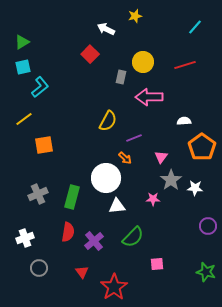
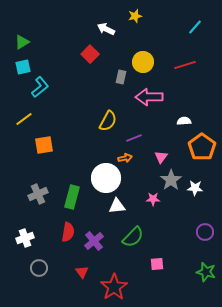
orange arrow: rotated 56 degrees counterclockwise
purple circle: moved 3 px left, 6 px down
